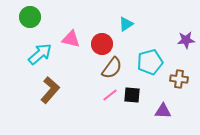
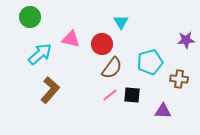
cyan triangle: moved 5 px left, 2 px up; rotated 28 degrees counterclockwise
